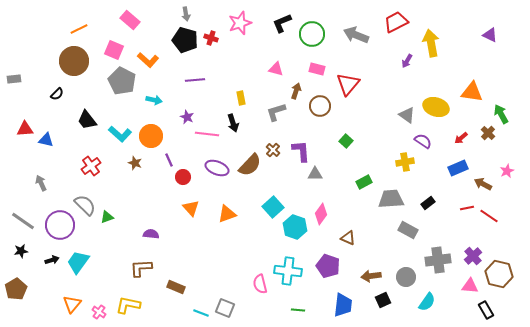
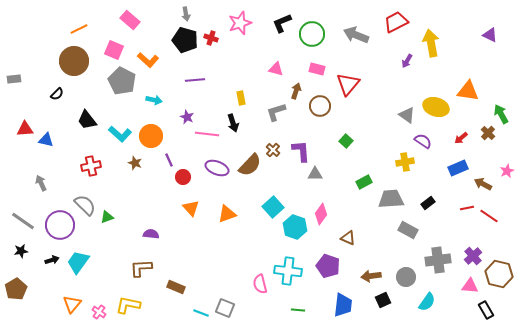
orange triangle at (472, 92): moved 4 px left, 1 px up
red cross at (91, 166): rotated 24 degrees clockwise
